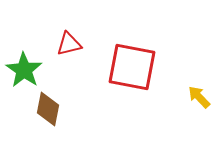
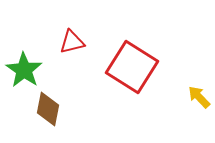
red triangle: moved 3 px right, 2 px up
red square: rotated 21 degrees clockwise
